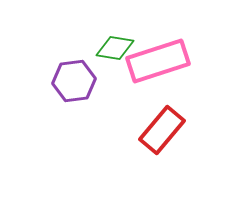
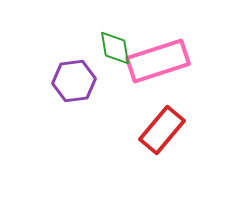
green diamond: rotated 72 degrees clockwise
